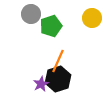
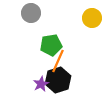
gray circle: moved 1 px up
green pentagon: moved 19 px down; rotated 10 degrees clockwise
black hexagon: moved 1 px down
